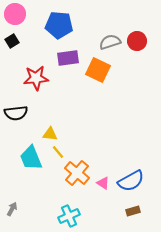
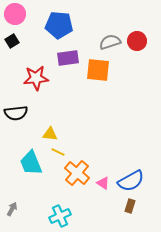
orange square: rotated 20 degrees counterclockwise
yellow line: rotated 24 degrees counterclockwise
cyan trapezoid: moved 5 px down
brown rectangle: moved 3 px left, 5 px up; rotated 56 degrees counterclockwise
cyan cross: moved 9 px left
